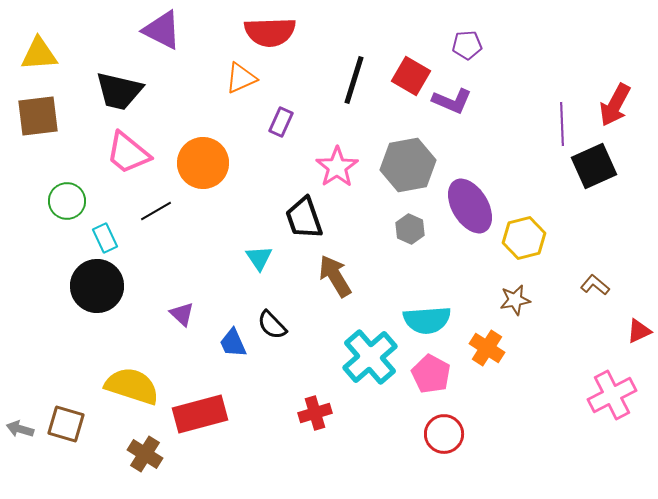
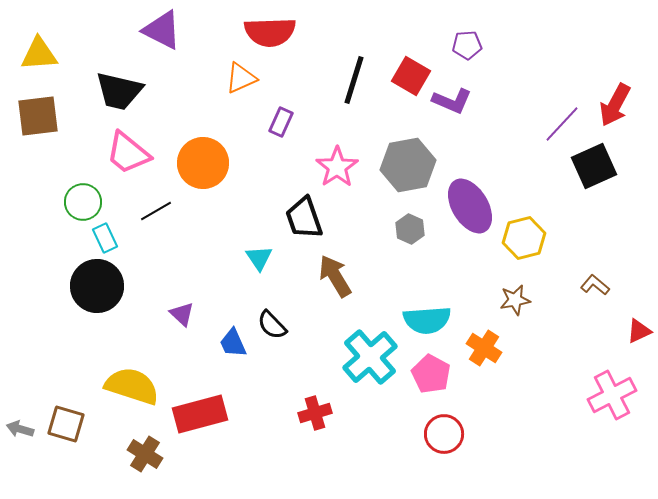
purple line at (562, 124): rotated 45 degrees clockwise
green circle at (67, 201): moved 16 px right, 1 px down
orange cross at (487, 348): moved 3 px left
